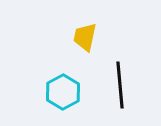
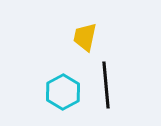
black line: moved 14 px left
